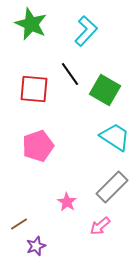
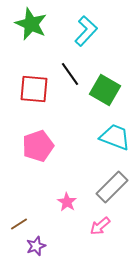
cyan trapezoid: rotated 12 degrees counterclockwise
